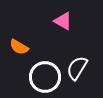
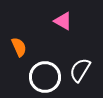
orange semicircle: rotated 144 degrees counterclockwise
white semicircle: moved 3 px right, 2 px down
